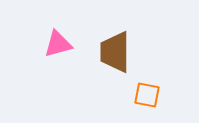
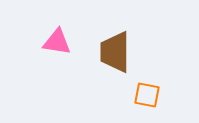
pink triangle: moved 1 px left, 2 px up; rotated 24 degrees clockwise
